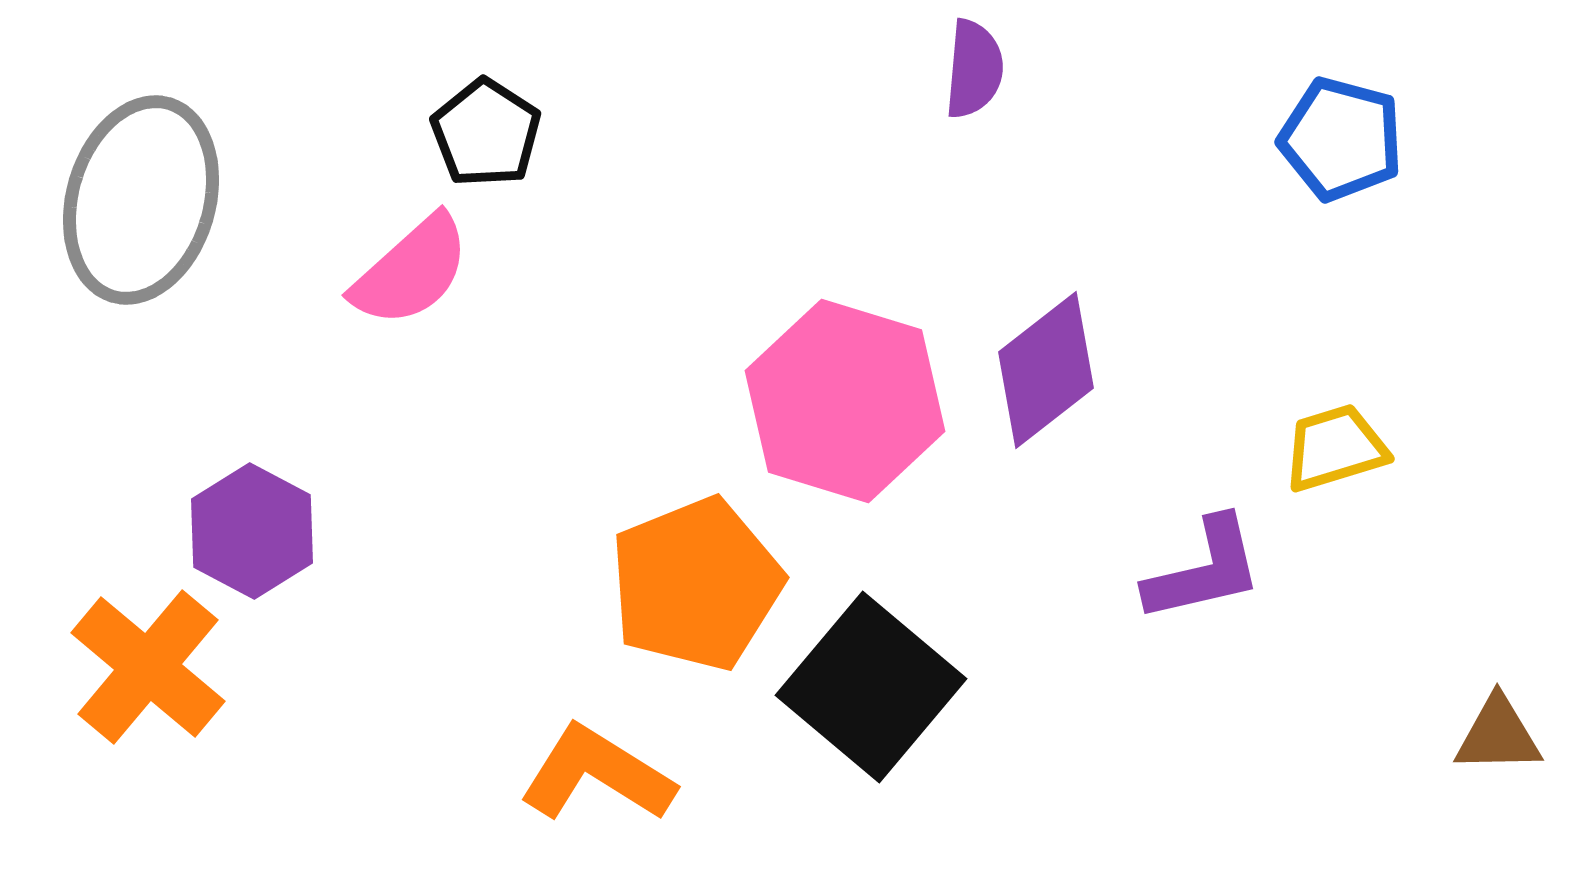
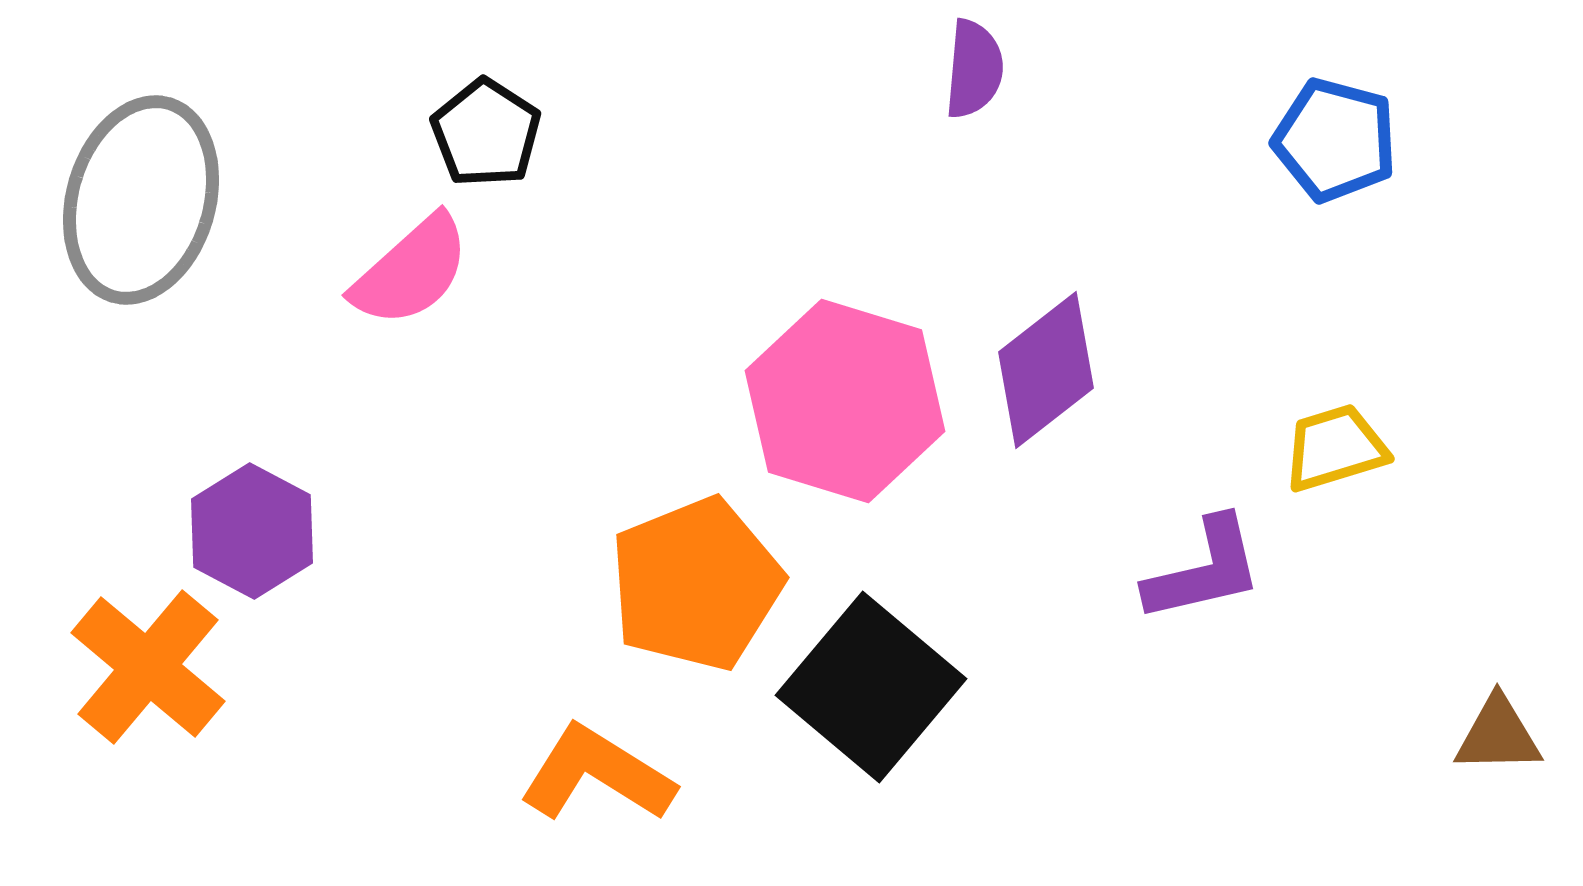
blue pentagon: moved 6 px left, 1 px down
